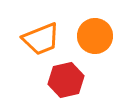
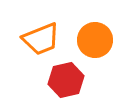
orange circle: moved 4 px down
